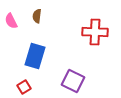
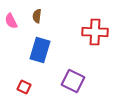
blue rectangle: moved 5 px right, 6 px up
red square: rotated 32 degrees counterclockwise
